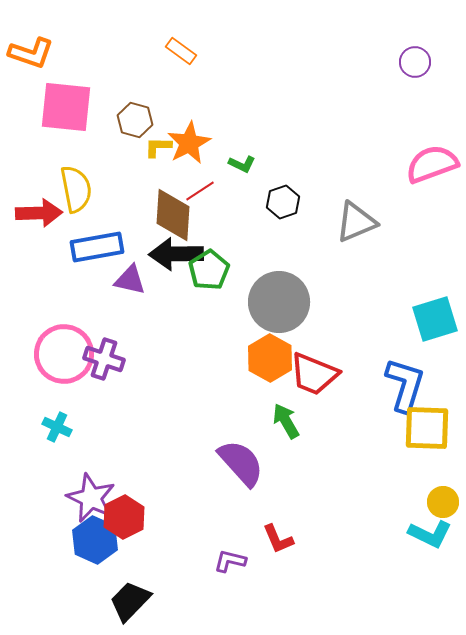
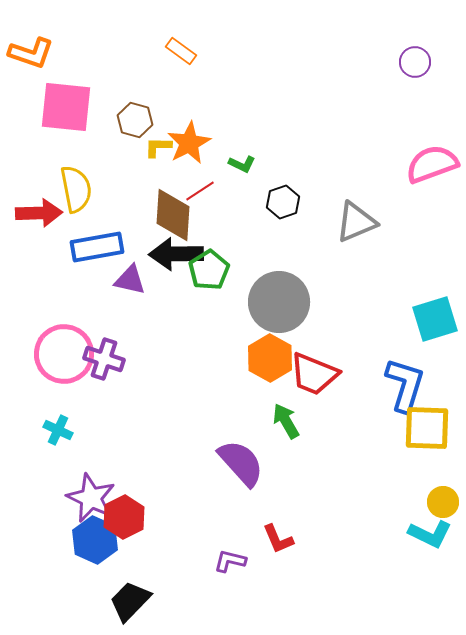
cyan cross: moved 1 px right, 3 px down
